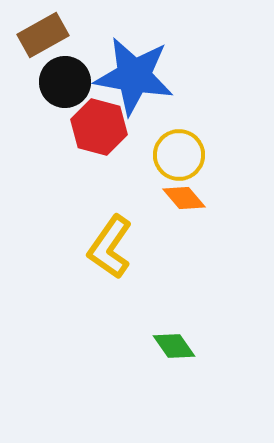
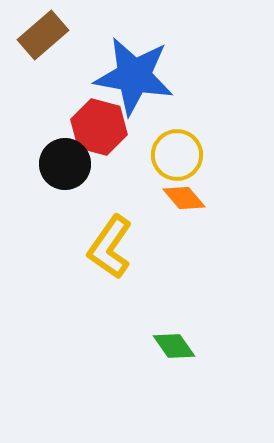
brown rectangle: rotated 12 degrees counterclockwise
black circle: moved 82 px down
yellow circle: moved 2 px left
